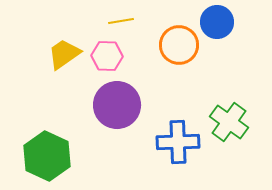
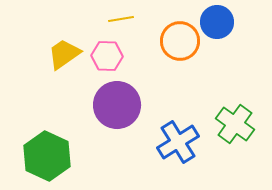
yellow line: moved 2 px up
orange circle: moved 1 px right, 4 px up
green cross: moved 6 px right, 2 px down
blue cross: rotated 30 degrees counterclockwise
